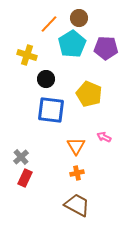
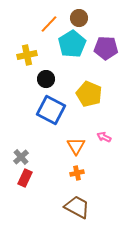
yellow cross: rotated 30 degrees counterclockwise
blue square: rotated 20 degrees clockwise
brown trapezoid: moved 2 px down
